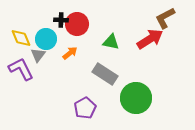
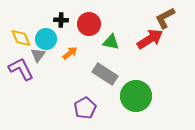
red circle: moved 12 px right
green circle: moved 2 px up
